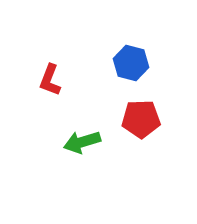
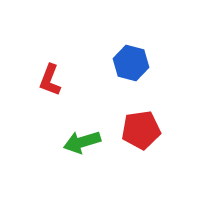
red pentagon: moved 11 px down; rotated 6 degrees counterclockwise
